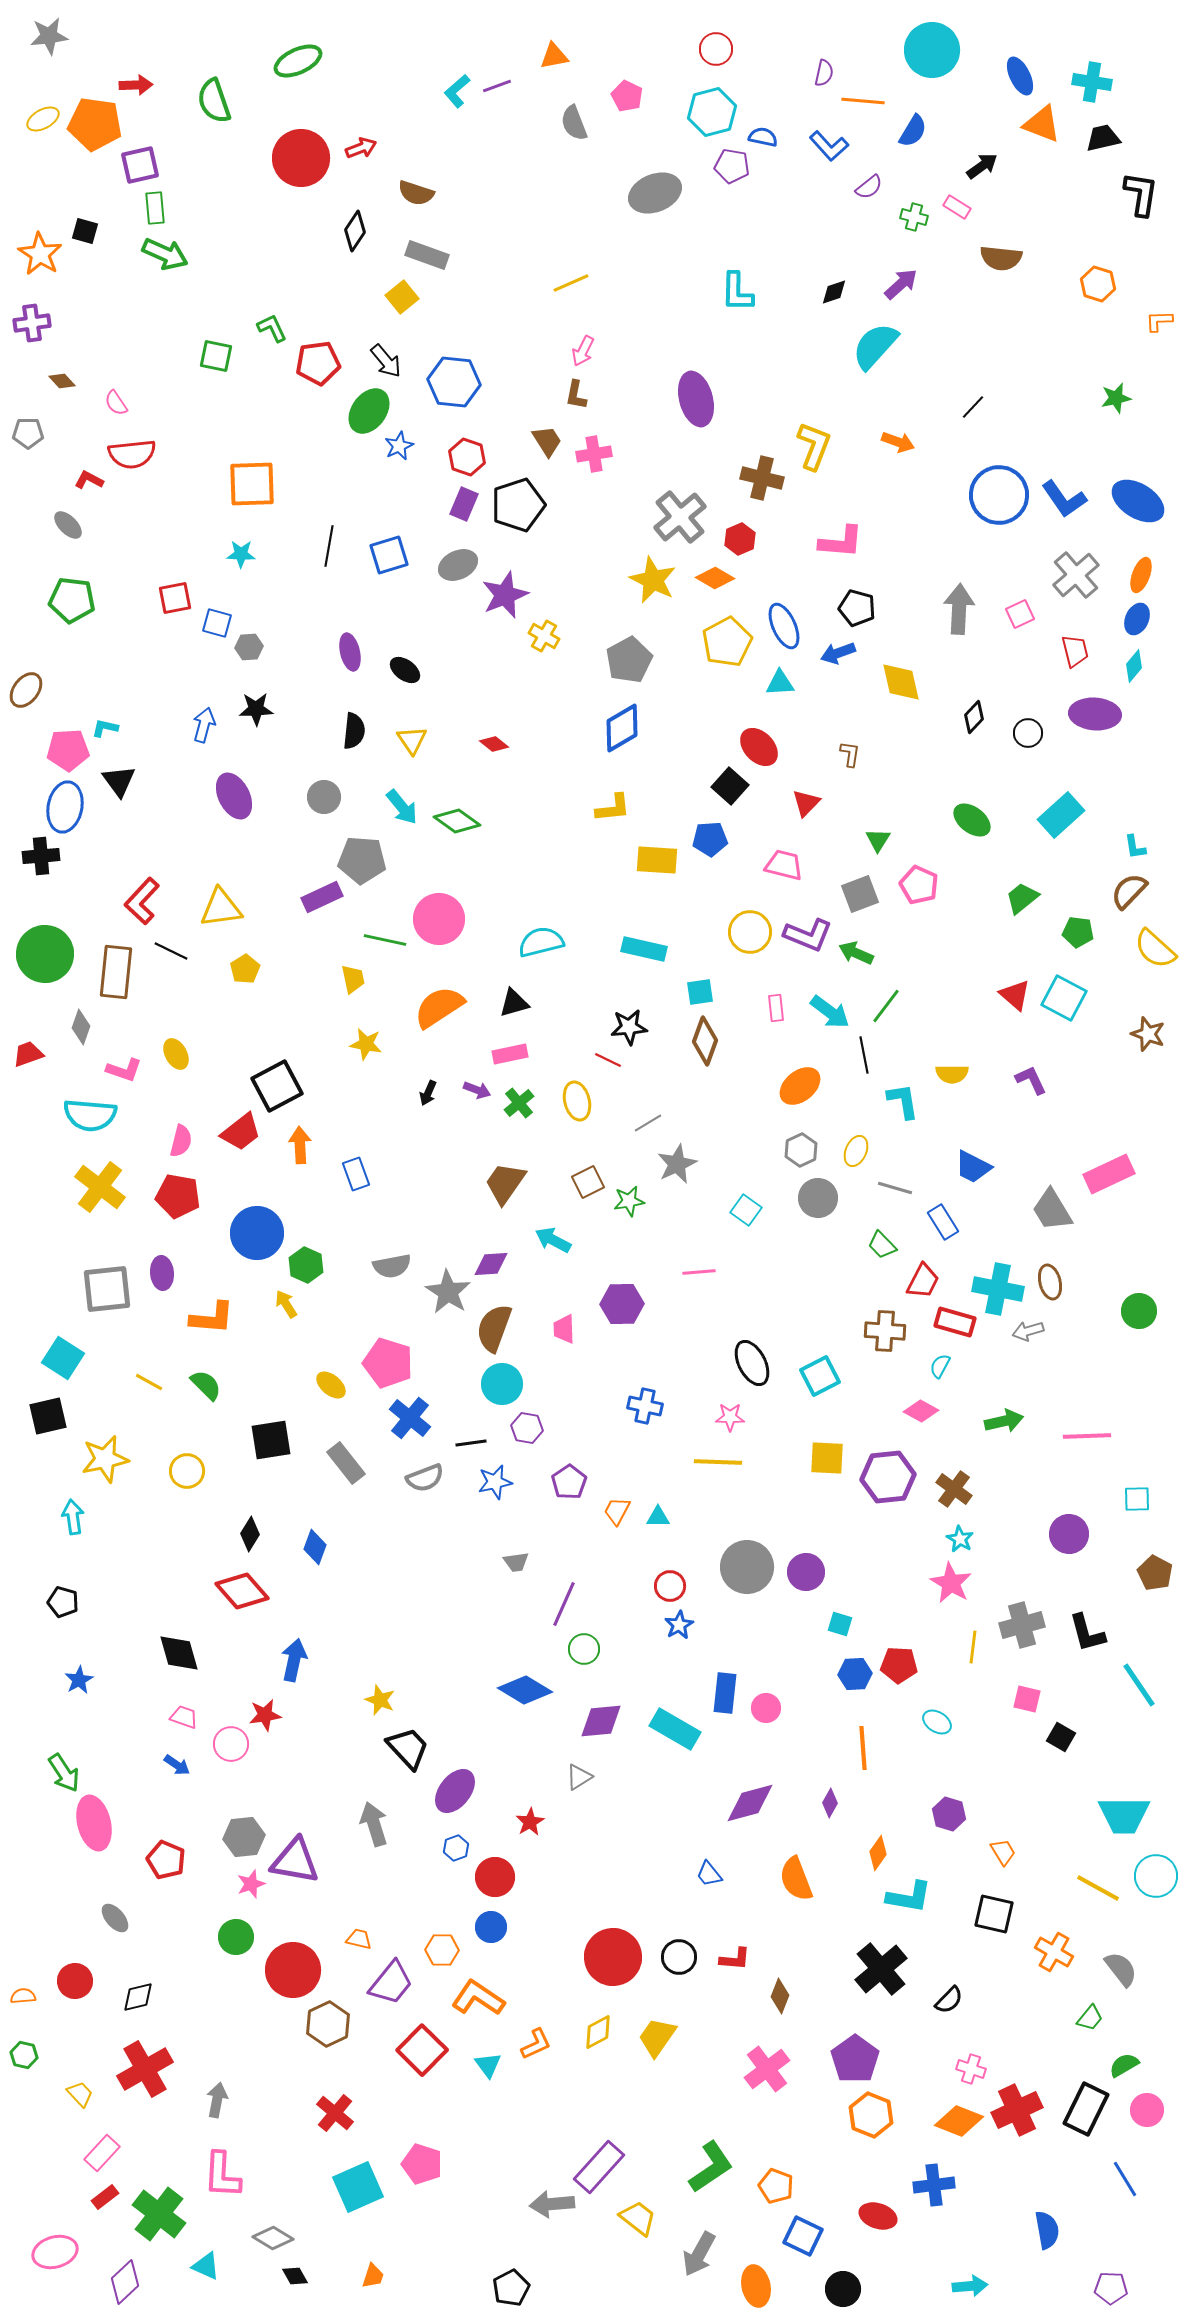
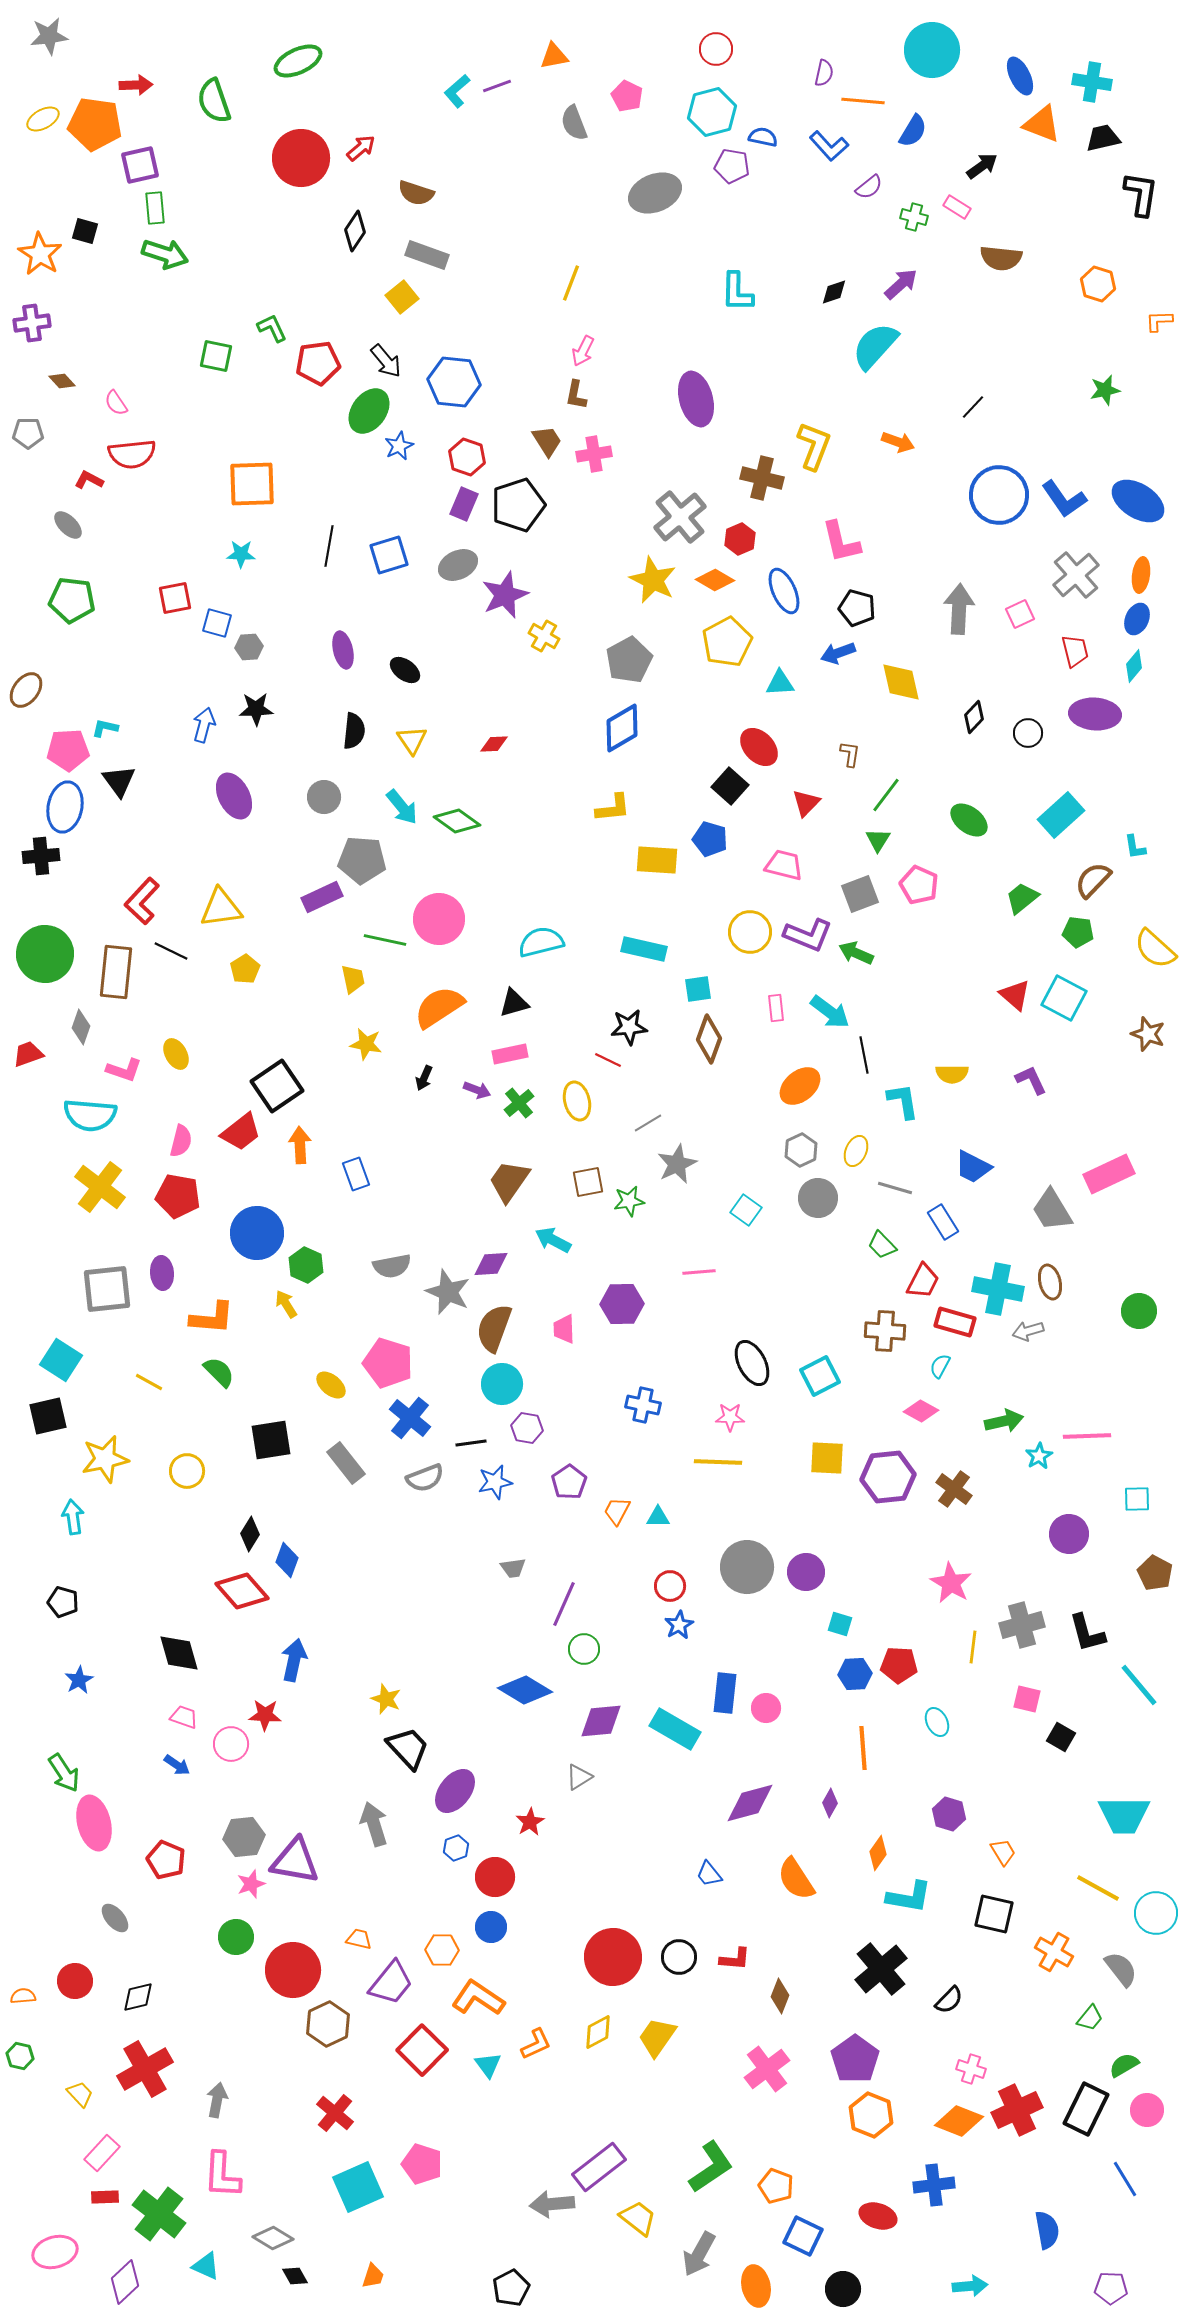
red arrow at (361, 148): rotated 20 degrees counterclockwise
green arrow at (165, 254): rotated 6 degrees counterclockwise
yellow line at (571, 283): rotated 45 degrees counterclockwise
green star at (1116, 398): moved 11 px left, 8 px up
pink L-shape at (841, 542): rotated 72 degrees clockwise
orange ellipse at (1141, 575): rotated 12 degrees counterclockwise
orange diamond at (715, 578): moved 2 px down
blue ellipse at (784, 626): moved 35 px up
purple ellipse at (350, 652): moved 7 px left, 2 px up
red diamond at (494, 744): rotated 40 degrees counterclockwise
green ellipse at (972, 820): moved 3 px left
blue pentagon at (710, 839): rotated 20 degrees clockwise
brown semicircle at (1129, 891): moved 36 px left, 11 px up
cyan square at (700, 992): moved 2 px left, 3 px up
green line at (886, 1006): moved 211 px up
brown diamond at (705, 1041): moved 4 px right, 2 px up
black square at (277, 1086): rotated 6 degrees counterclockwise
black arrow at (428, 1093): moved 4 px left, 15 px up
brown square at (588, 1182): rotated 16 degrees clockwise
brown trapezoid at (505, 1183): moved 4 px right, 2 px up
gray star at (448, 1292): rotated 9 degrees counterclockwise
cyan square at (63, 1358): moved 2 px left, 2 px down
green semicircle at (206, 1385): moved 13 px right, 13 px up
blue cross at (645, 1406): moved 2 px left, 1 px up
cyan star at (960, 1539): moved 79 px right, 83 px up; rotated 12 degrees clockwise
blue diamond at (315, 1547): moved 28 px left, 13 px down
gray trapezoid at (516, 1562): moved 3 px left, 6 px down
cyan line at (1139, 1685): rotated 6 degrees counterclockwise
yellow star at (380, 1700): moved 6 px right, 1 px up
red star at (265, 1715): rotated 12 degrees clockwise
cyan ellipse at (937, 1722): rotated 32 degrees clockwise
cyan circle at (1156, 1876): moved 37 px down
orange semicircle at (796, 1879): rotated 12 degrees counterclockwise
green hexagon at (24, 2055): moved 4 px left, 1 px down
purple rectangle at (599, 2167): rotated 10 degrees clockwise
red rectangle at (105, 2197): rotated 36 degrees clockwise
